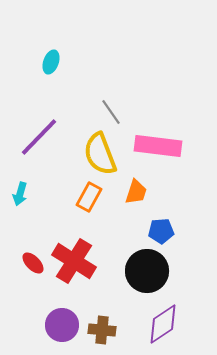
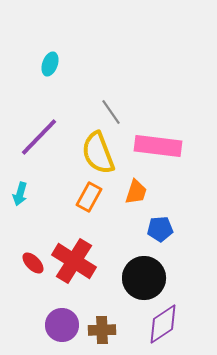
cyan ellipse: moved 1 px left, 2 px down
yellow semicircle: moved 2 px left, 1 px up
blue pentagon: moved 1 px left, 2 px up
black circle: moved 3 px left, 7 px down
brown cross: rotated 8 degrees counterclockwise
